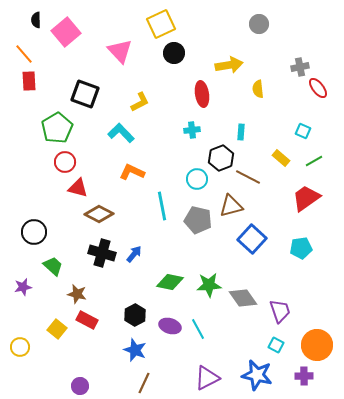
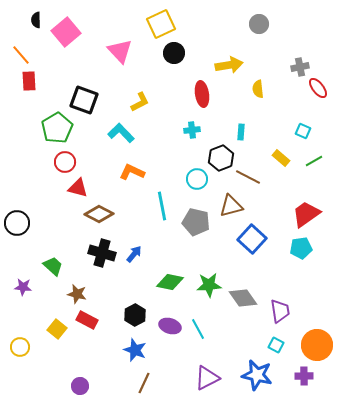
orange line at (24, 54): moved 3 px left, 1 px down
black square at (85, 94): moved 1 px left, 6 px down
red trapezoid at (306, 198): moved 16 px down
gray pentagon at (198, 220): moved 2 px left, 2 px down
black circle at (34, 232): moved 17 px left, 9 px up
purple star at (23, 287): rotated 18 degrees clockwise
purple trapezoid at (280, 311): rotated 10 degrees clockwise
